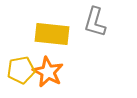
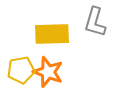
yellow rectangle: rotated 8 degrees counterclockwise
orange star: rotated 8 degrees counterclockwise
